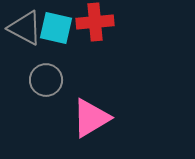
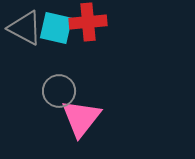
red cross: moved 7 px left
gray circle: moved 13 px right, 11 px down
pink triangle: moved 10 px left; rotated 21 degrees counterclockwise
